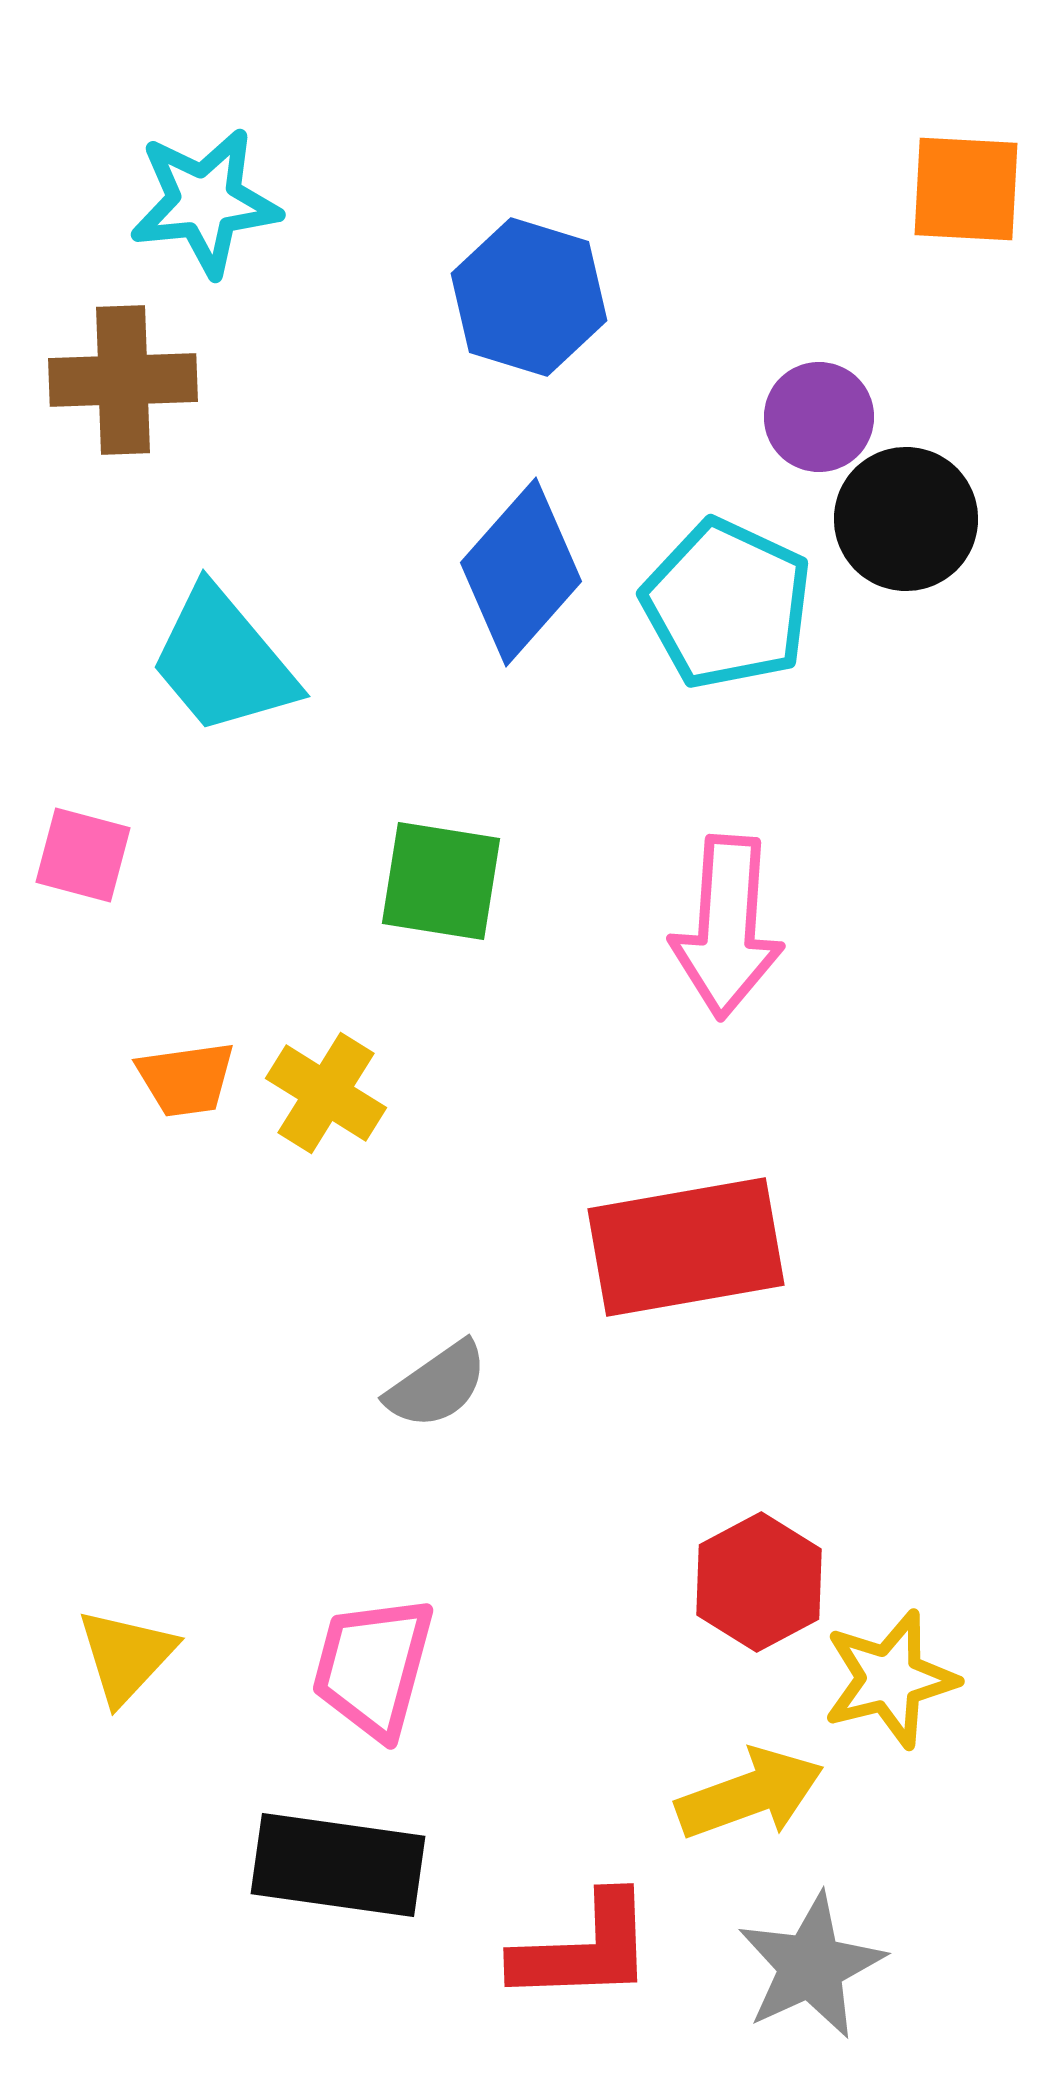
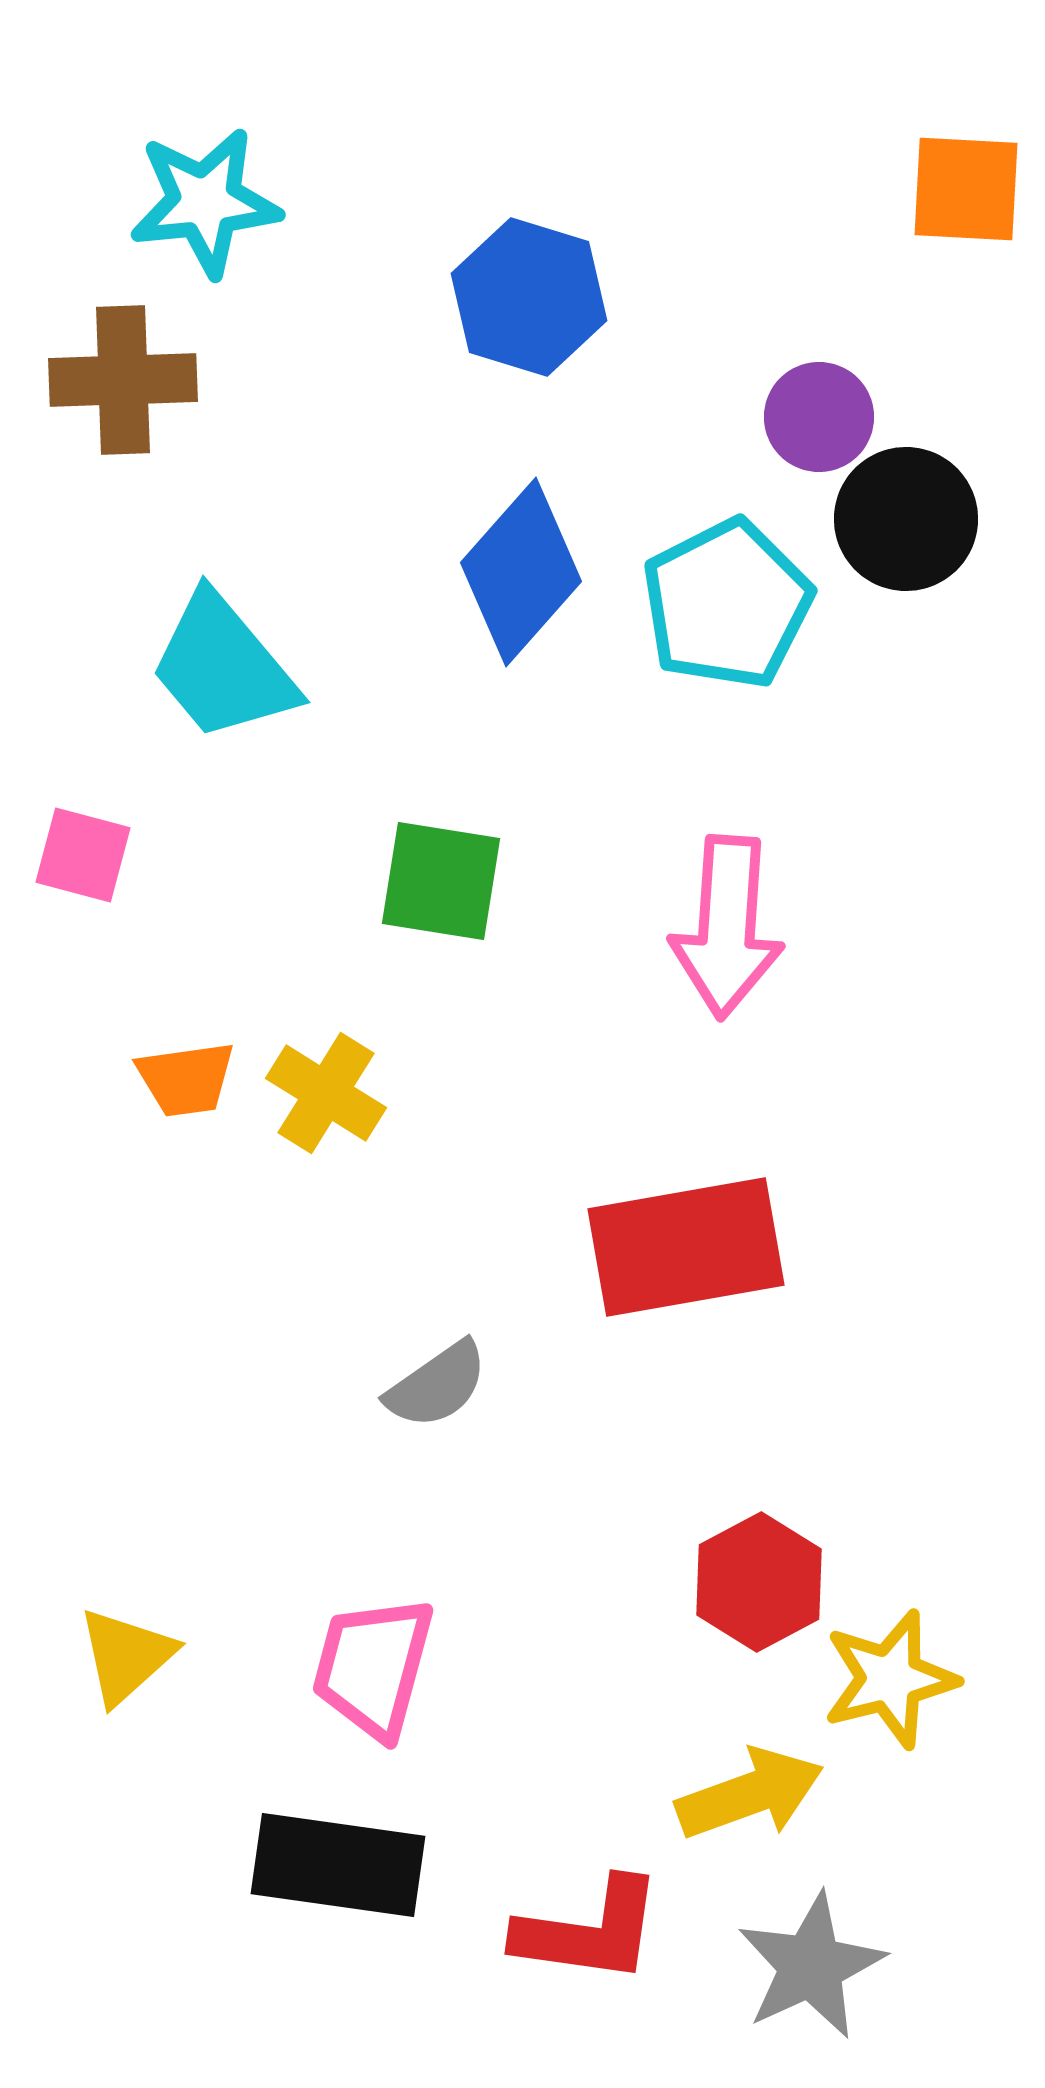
cyan pentagon: rotated 20 degrees clockwise
cyan trapezoid: moved 6 px down
yellow triangle: rotated 5 degrees clockwise
red L-shape: moved 5 px right, 18 px up; rotated 10 degrees clockwise
